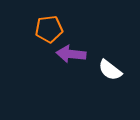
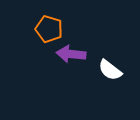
orange pentagon: rotated 24 degrees clockwise
